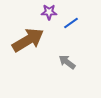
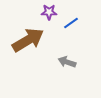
gray arrow: rotated 18 degrees counterclockwise
